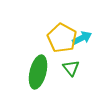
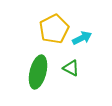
yellow pentagon: moved 8 px left, 9 px up; rotated 16 degrees clockwise
green triangle: rotated 24 degrees counterclockwise
